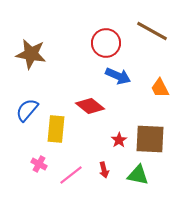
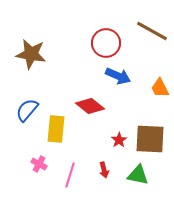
pink line: moved 1 px left; rotated 35 degrees counterclockwise
